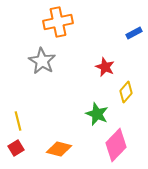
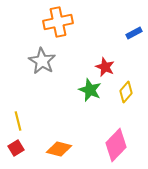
green star: moved 7 px left, 24 px up
